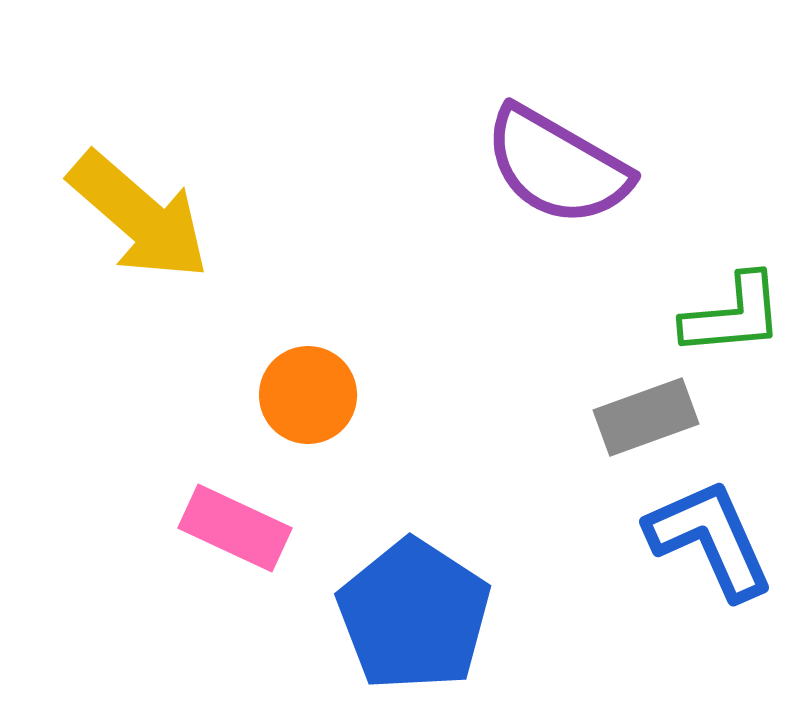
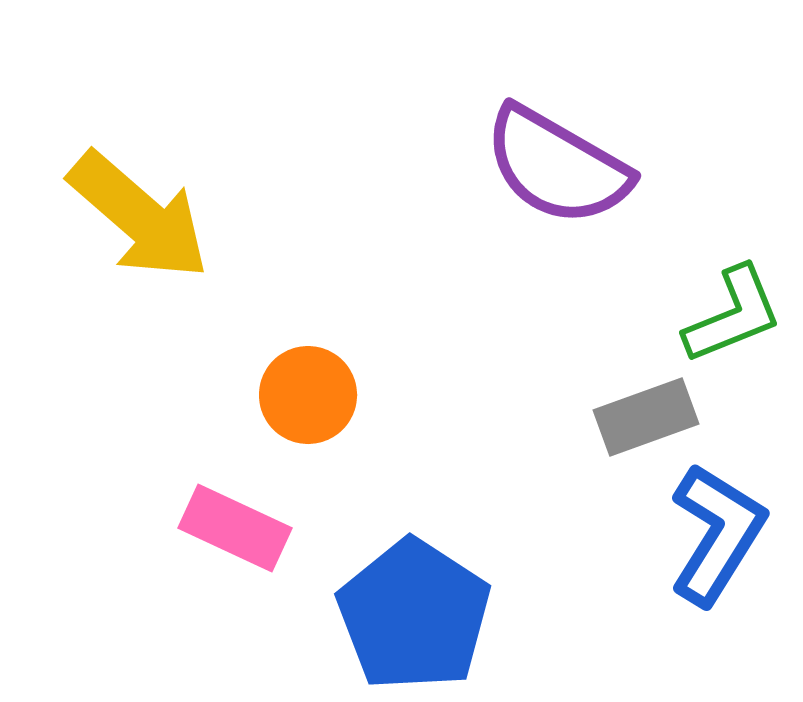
green L-shape: rotated 17 degrees counterclockwise
blue L-shape: moved 7 px right, 5 px up; rotated 56 degrees clockwise
